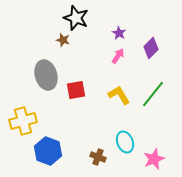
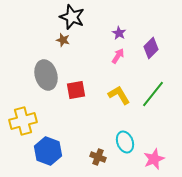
black star: moved 4 px left, 1 px up
